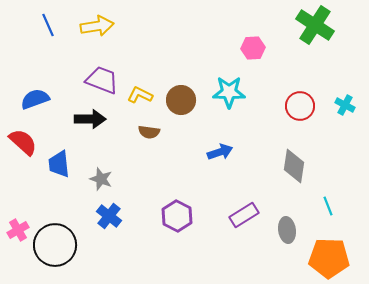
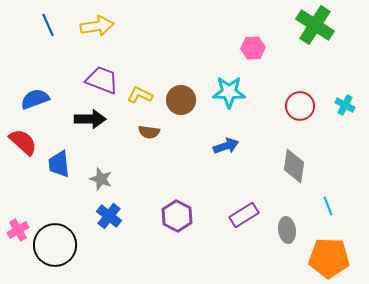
blue arrow: moved 6 px right, 6 px up
